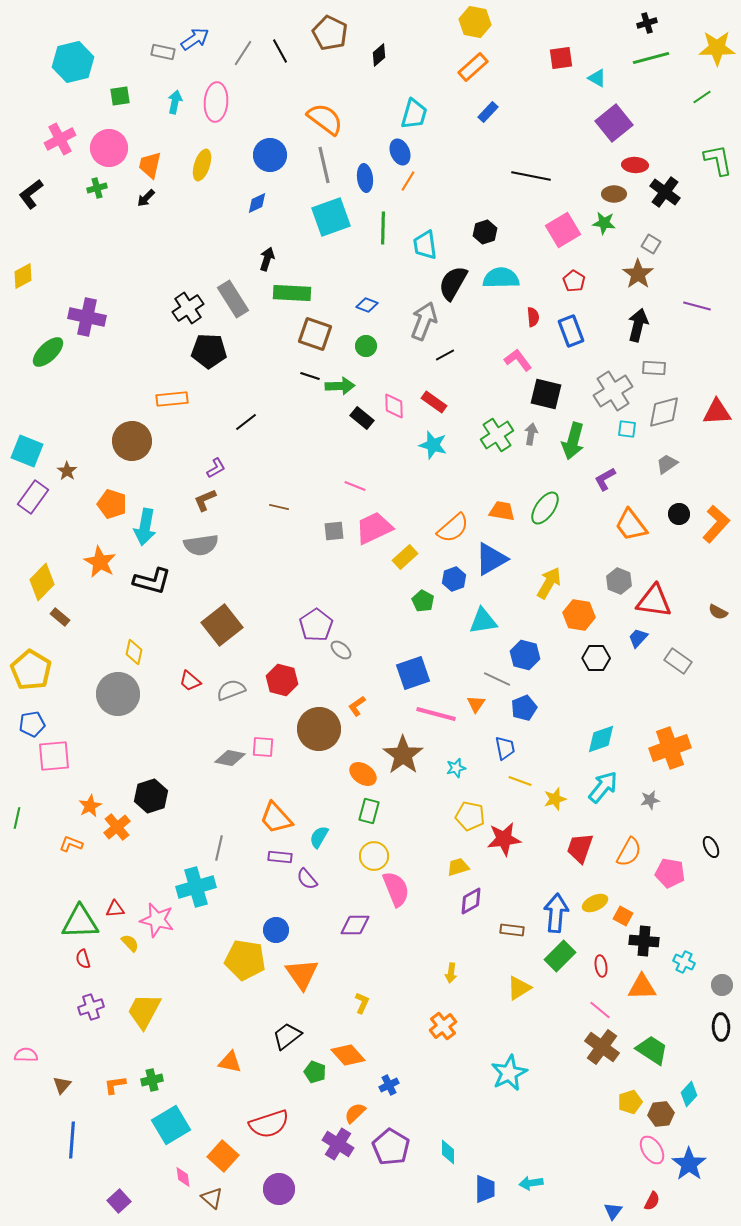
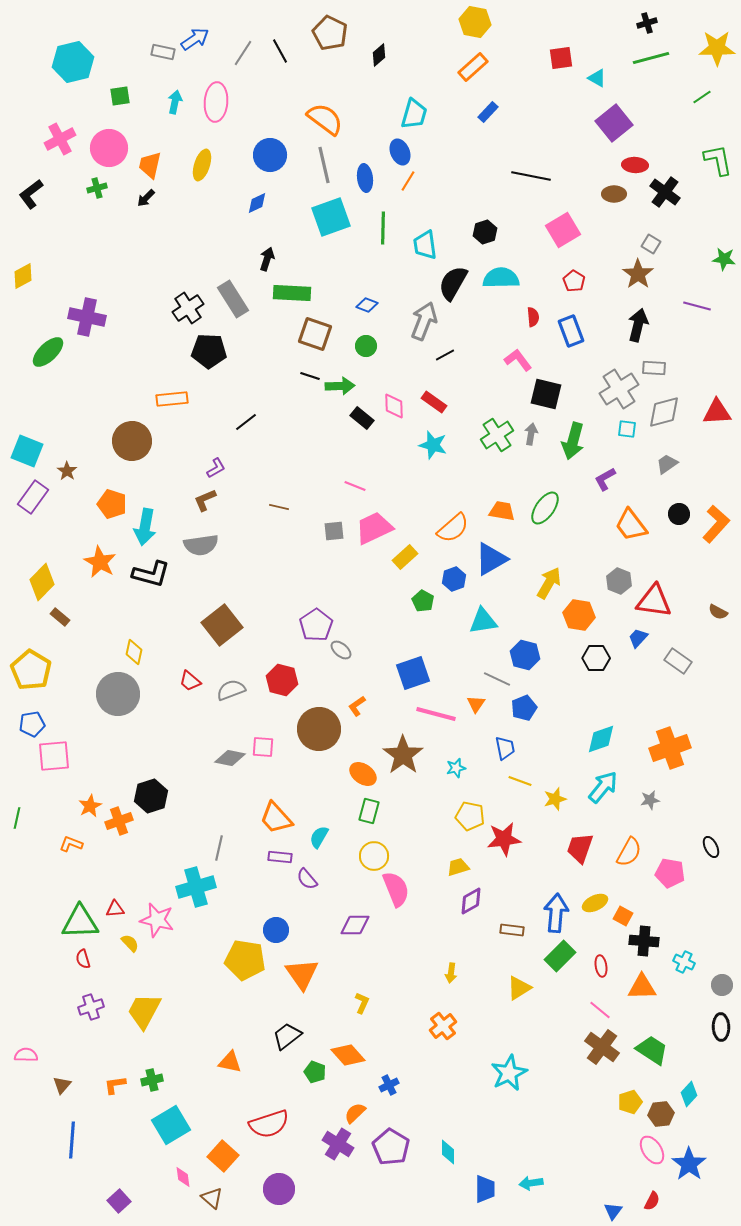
green star at (604, 223): moved 120 px right, 36 px down
gray cross at (613, 391): moved 6 px right, 2 px up
black L-shape at (152, 581): moved 1 px left, 7 px up
orange cross at (117, 827): moved 2 px right, 6 px up; rotated 20 degrees clockwise
